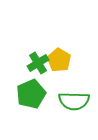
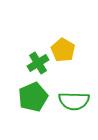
yellow pentagon: moved 4 px right, 10 px up
green pentagon: moved 2 px right, 3 px down
